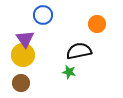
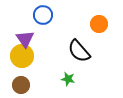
orange circle: moved 2 px right
black semicircle: rotated 120 degrees counterclockwise
yellow circle: moved 1 px left, 1 px down
green star: moved 1 px left, 7 px down
brown circle: moved 2 px down
